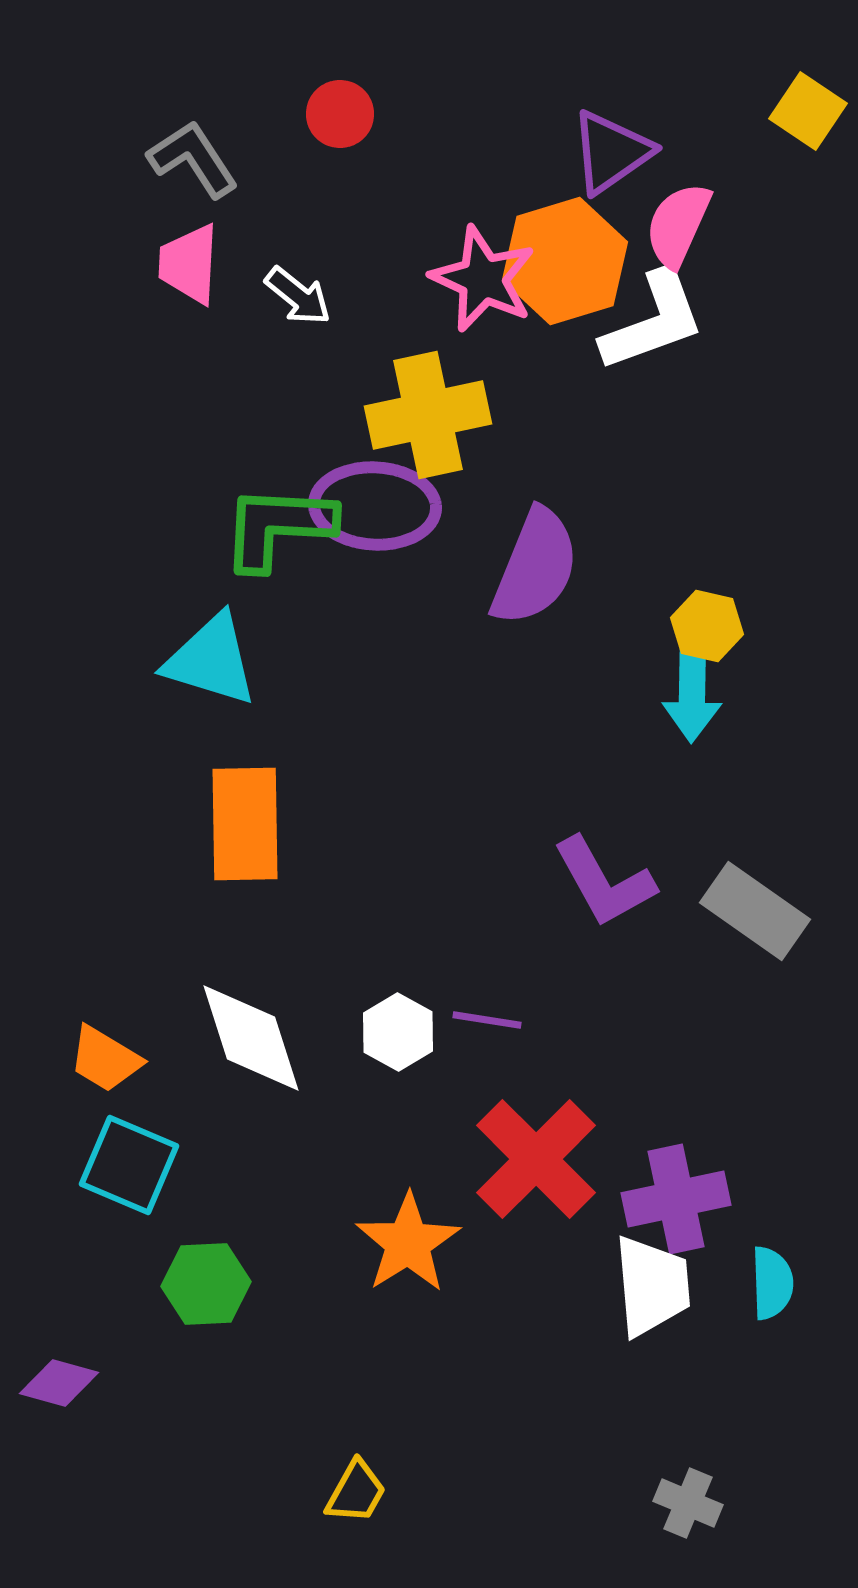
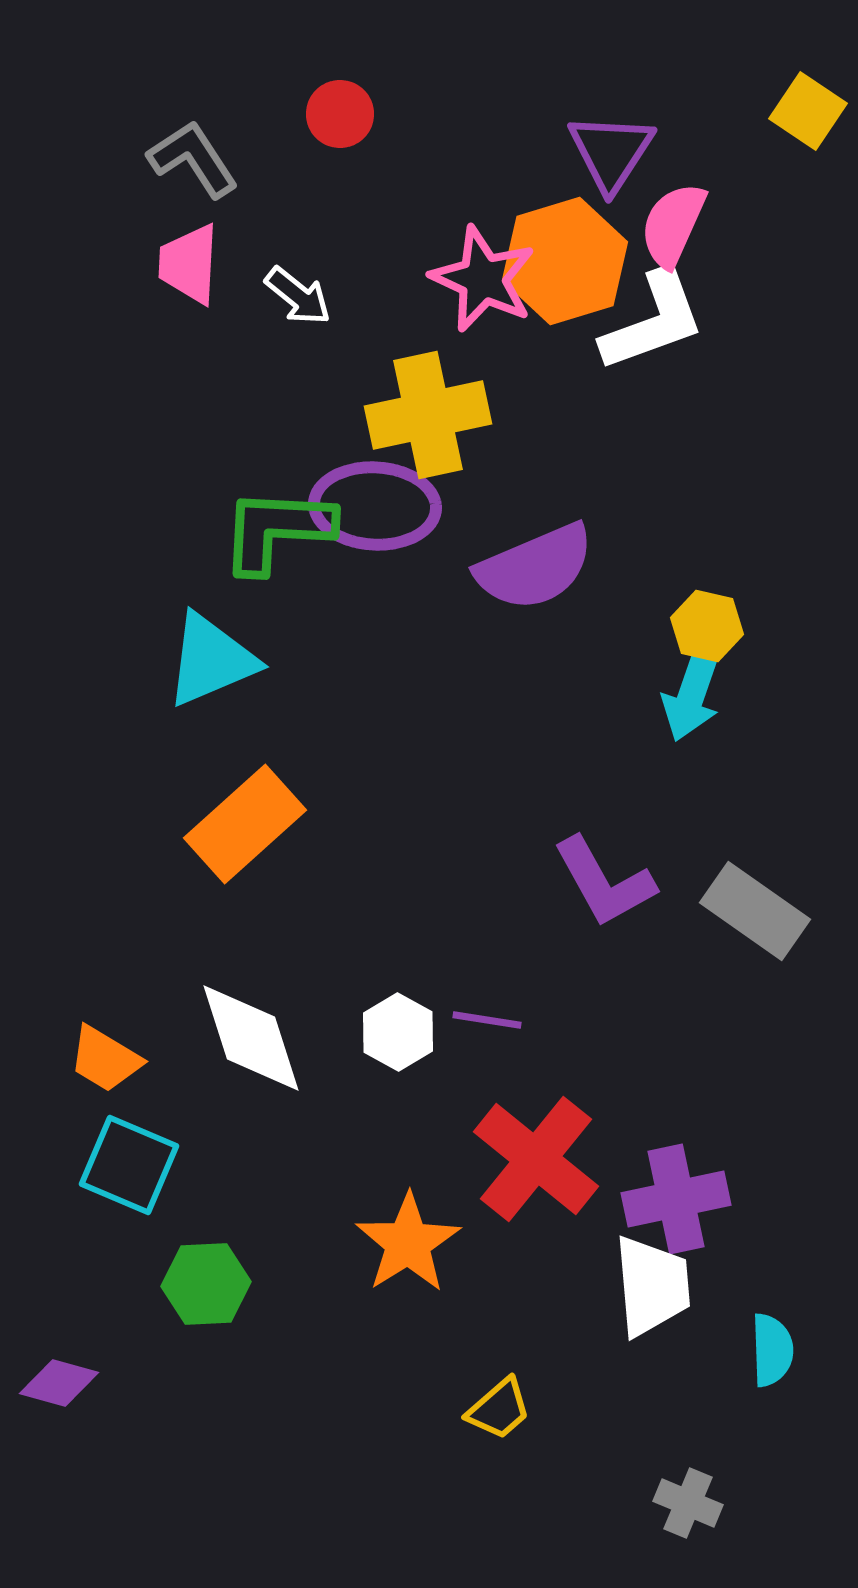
purple triangle: rotated 22 degrees counterclockwise
pink semicircle: moved 5 px left
green L-shape: moved 1 px left, 3 px down
purple semicircle: rotated 45 degrees clockwise
cyan triangle: rotated 40 degrees counterclockwise
cyan arrow: rotated 18 degrees clockwise
orange rectangle: rotated 49 degrees clockwise
red cross: rotated 6 degrees counterclockwise
cyan semicircle: moved 67 px down
yellow trapezoid: moved 143 px right, 83 px up; rotated 20 degrees clockwise
